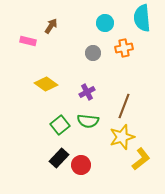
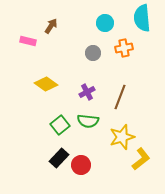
brown line: moved 4 px left, 9 px up
